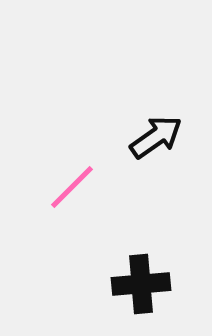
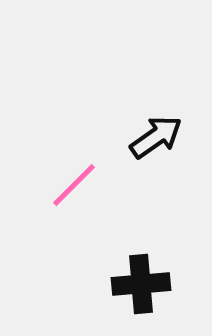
pink line: moved 2 px right, 2 px up
